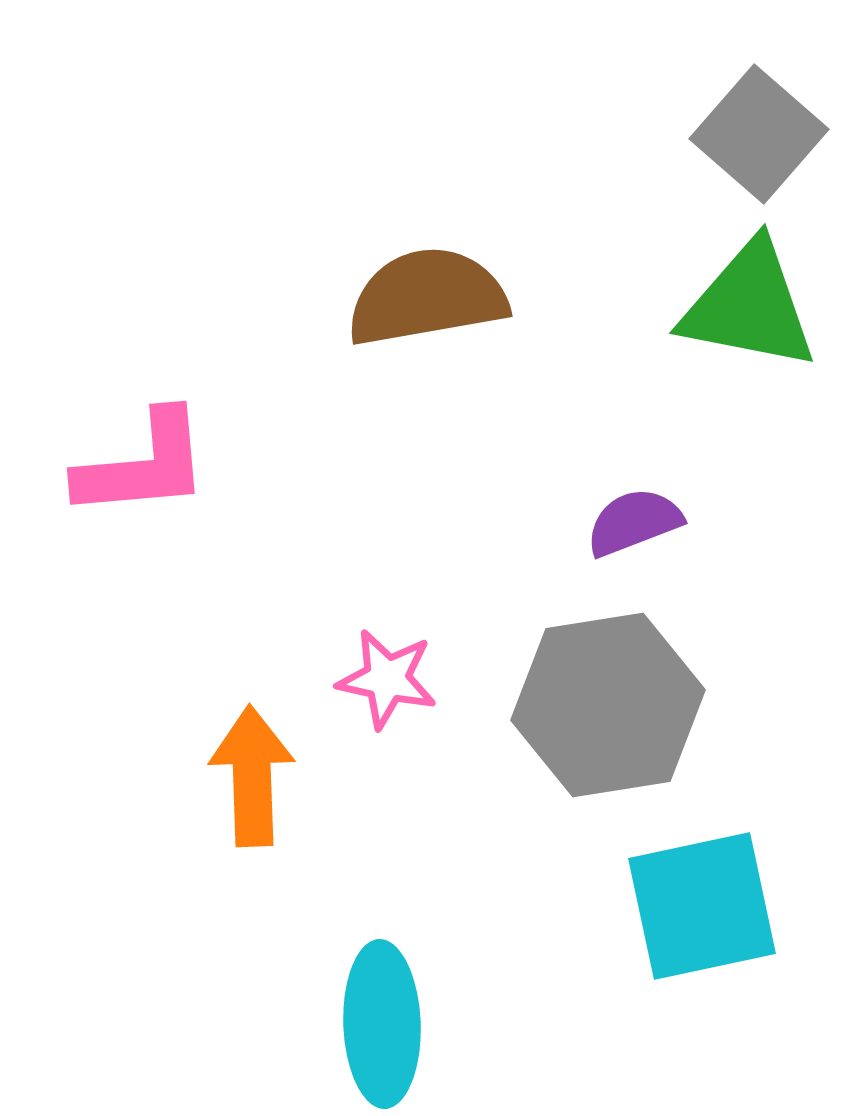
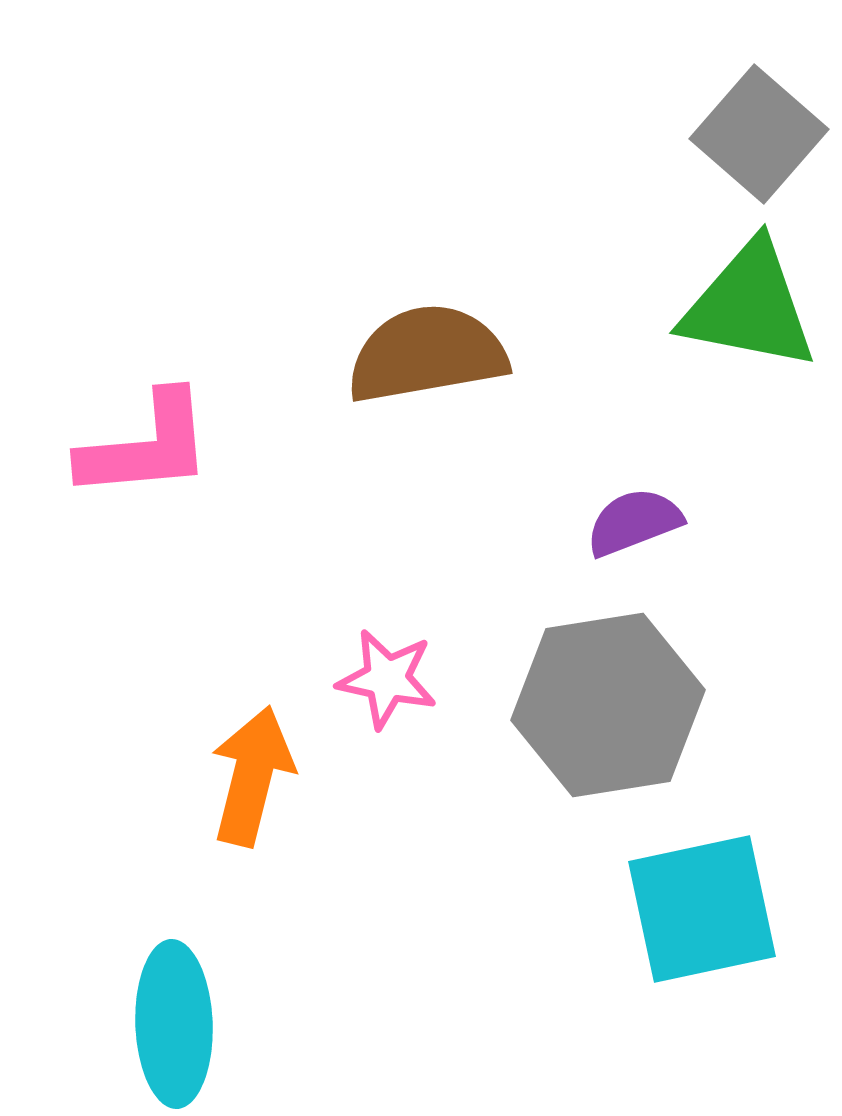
brown semicircle: moved 57 px down
pink L-shape: moved 3 px right, 19 px up
orange arrow: rotated 16 degrees clockwise
cyan square: moved 3 px down
cyan ellipse: moved 208 px left
